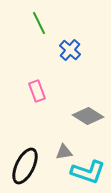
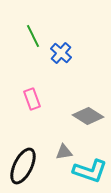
green line: moved 6 px left, 13 px down
blue cross: moved 9 px left, 3 px down
pink rectangle: moved 5 px left, 8 px down
black ellipse: moved 2 px left
cyan L-shape: moved 2 px right, 1 px up
